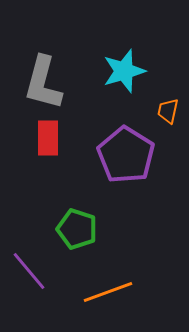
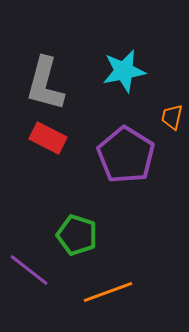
cyan star: rotated 6 degrees clockwise
gray L-shape: moved 2 px right, 1 px down
orange trapezoid: moved 4 px right, 6 px down
red rectangle: rotated 63 degrees counterclockwise
green pentagon: moved 6 px down
purple line: moved 1 px up; rotated 12 degrees counterclockwise
